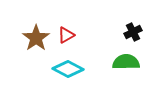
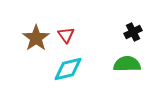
red triangle: rotated 36 degrees counterclockwise
green semicircle: moved 1 px right, 2 px down
cyan diamond: rotated 40 degrees counterclockwise
